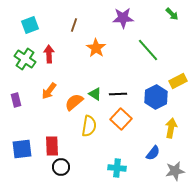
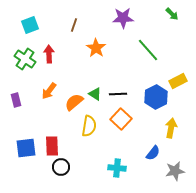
blue square: moved 4 px right, 1 px up
